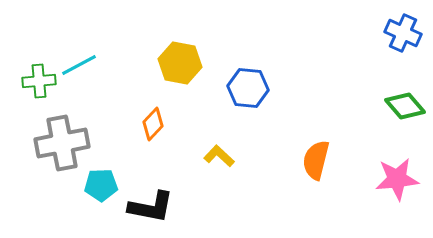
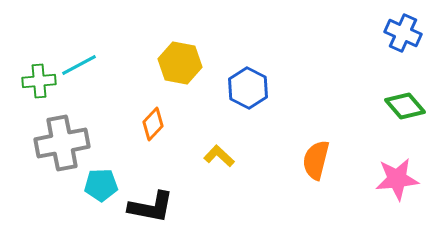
blue hexagon: rotated 21 degrees clockwise
